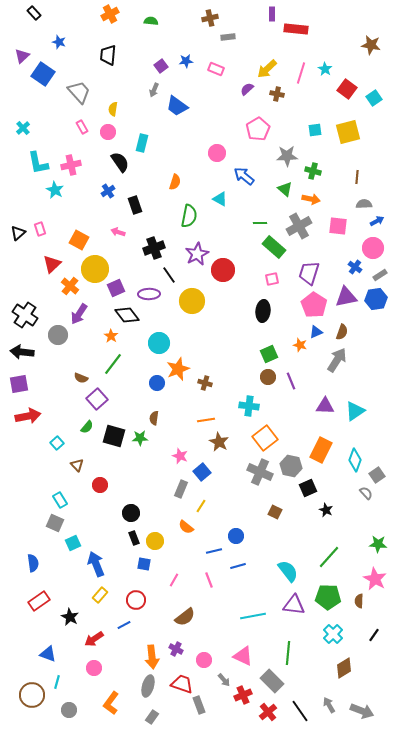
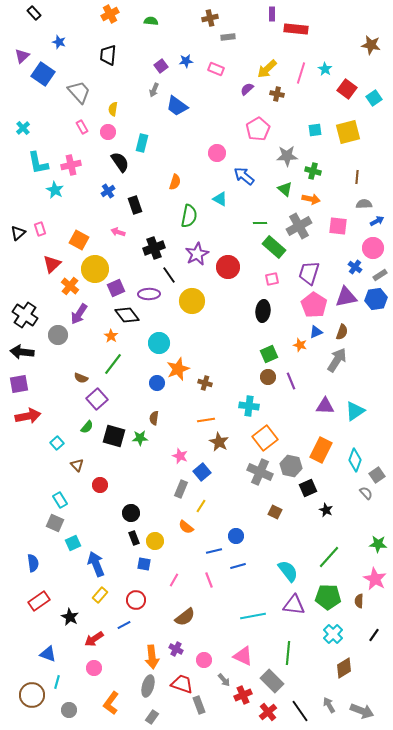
red circle at (223, 270): moved 5 px right, 3 px up
